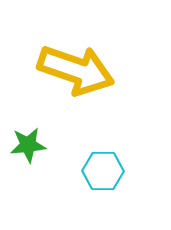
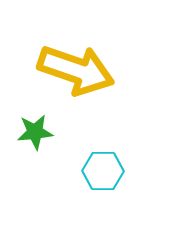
green star: moved 7 px right, 13 px up
